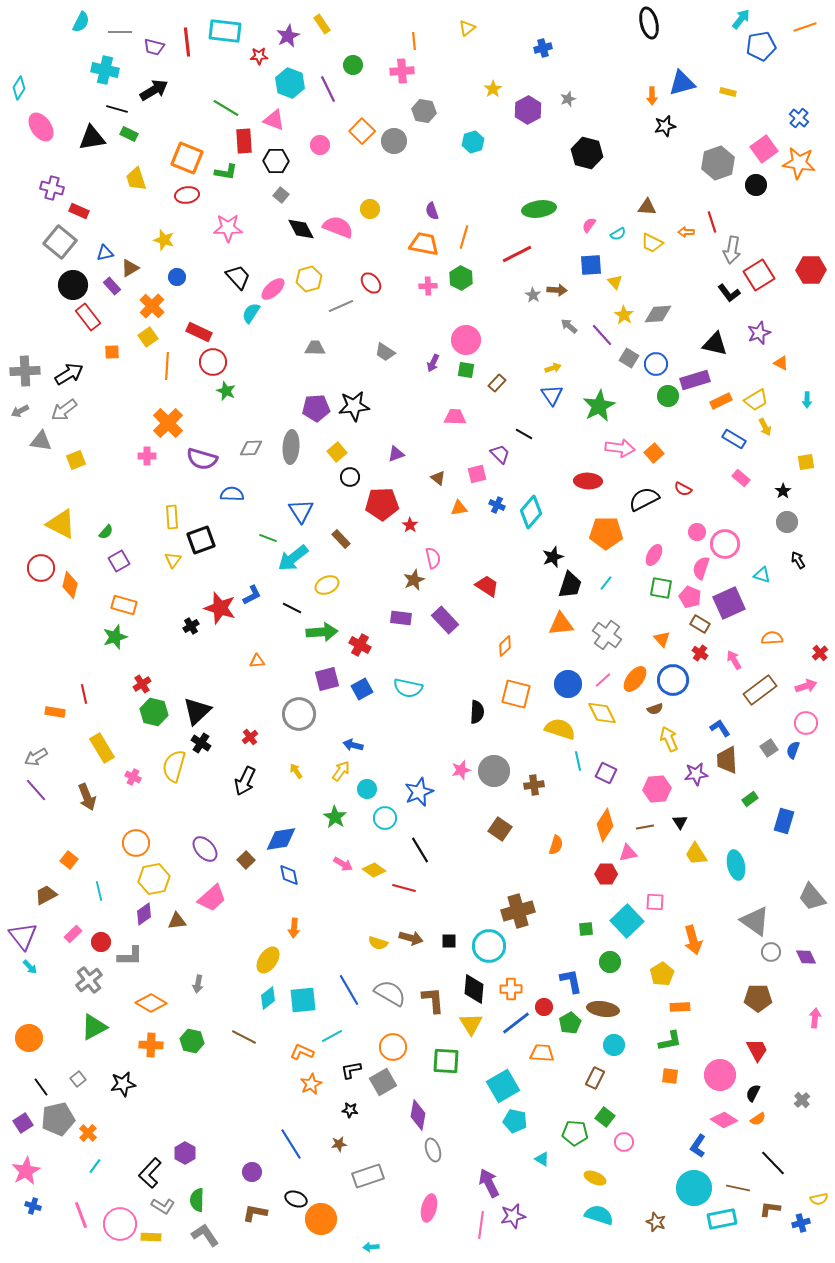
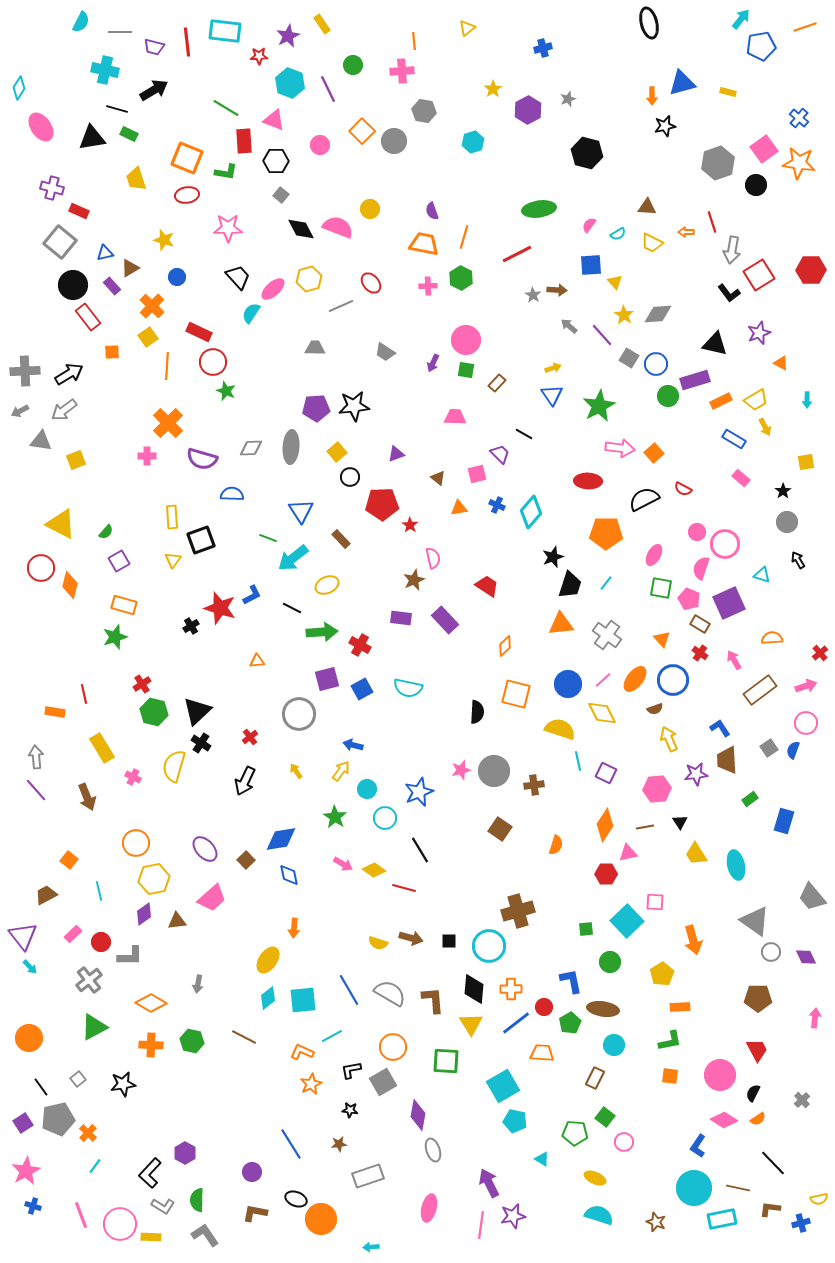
pink pentagon at (690, 597): moved 1 px left, 2 px down
gray arrow at (36, 757): rotated 115 degrees clockwise
